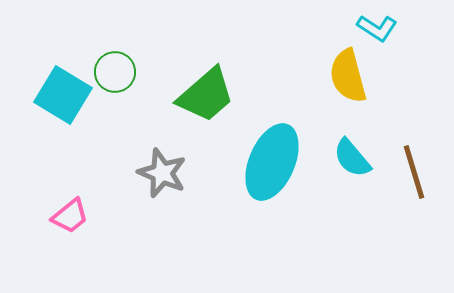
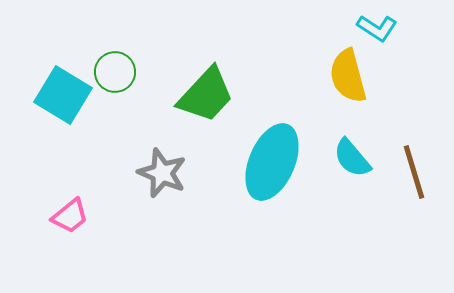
green trapezoid: rotated 6 degrees counterclockwise
